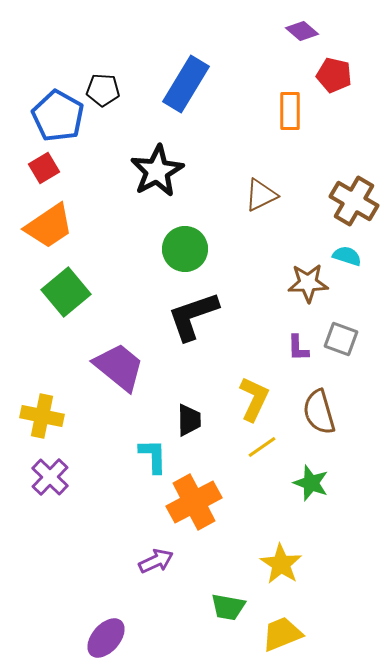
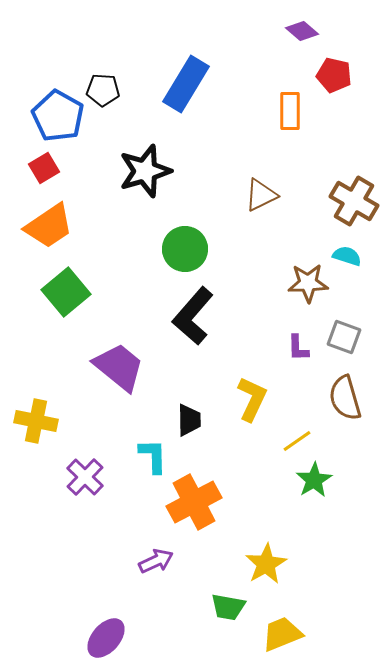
black star: moved 12 px left; rotated 12 degrees clockwise
black L-shape: rotated 30 degrees counterclockwise
gray square: moved 3 px right, 2 px up
yellow L-shape: moved 2 px left
brown semicircle: moved 26 px right, 14 px up
yellow cross: moved 6 px left, 5 px down
yellow line: moved 35 px right, 6 px up
purple cross: moved 35 px right
green star: moved 3 px right, 3 px up; rotated 21 degrees clockwise
yellow star: moved 15 px left; rotated 9 degrees clockwise
